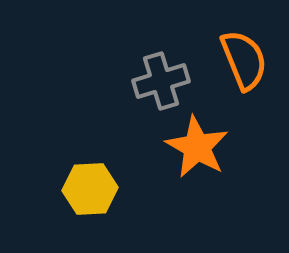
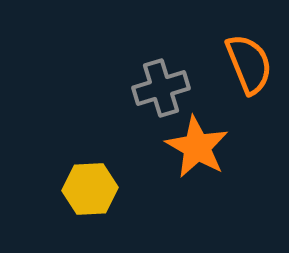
orange semicircle: moved 5 px right, 4 px down
gray cross: moved 7 px down
